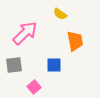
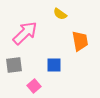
orange trapezoid: moved 5 px right
pink square: moved 1 px up
